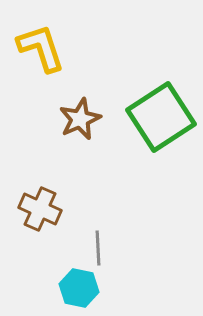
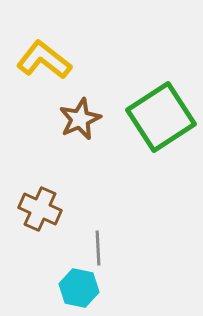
yellow L-shape: moved 3 px right, 12 px down; rotated 34 degrees counterclockwise
